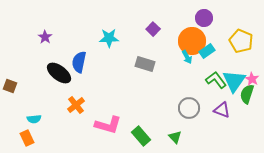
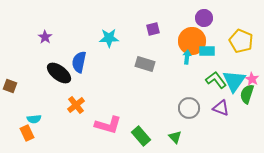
purple square: rotated 32 degrees clockwise
cyan rectangle: rotated 35 degrees clockwise
cyan arrow: rotated 144 degrees counterclockwise
purple triangle: moved 1 px left, 2 px up
orange rectangle: moved 5 px up
